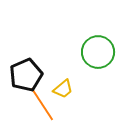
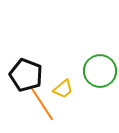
green circle: moved 2 px right, 19 px down
black pentagon: rotated 28 degrees counterclockwise
